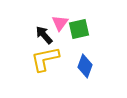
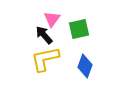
pink triangle: moved 8 px left, 4 px up
